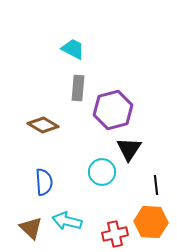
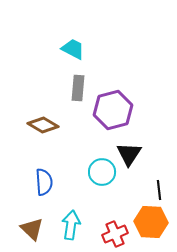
black triangle: moved 5 px down
black line: moved 3 px right, 5 px down
cyan arrow: moved 4 px right, 4 px down; rotated 84 degrees clockwise
brown triangle: moved 1 px right, 1 px down
red cross: rotated 10 degrees counterclockwise
